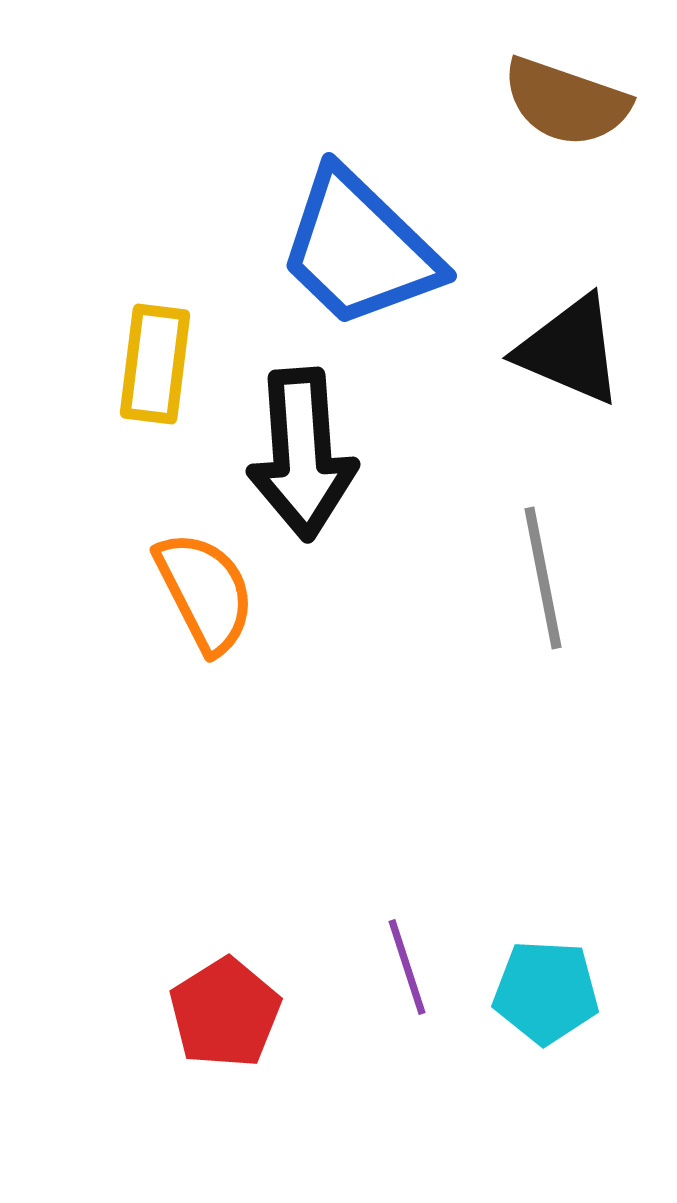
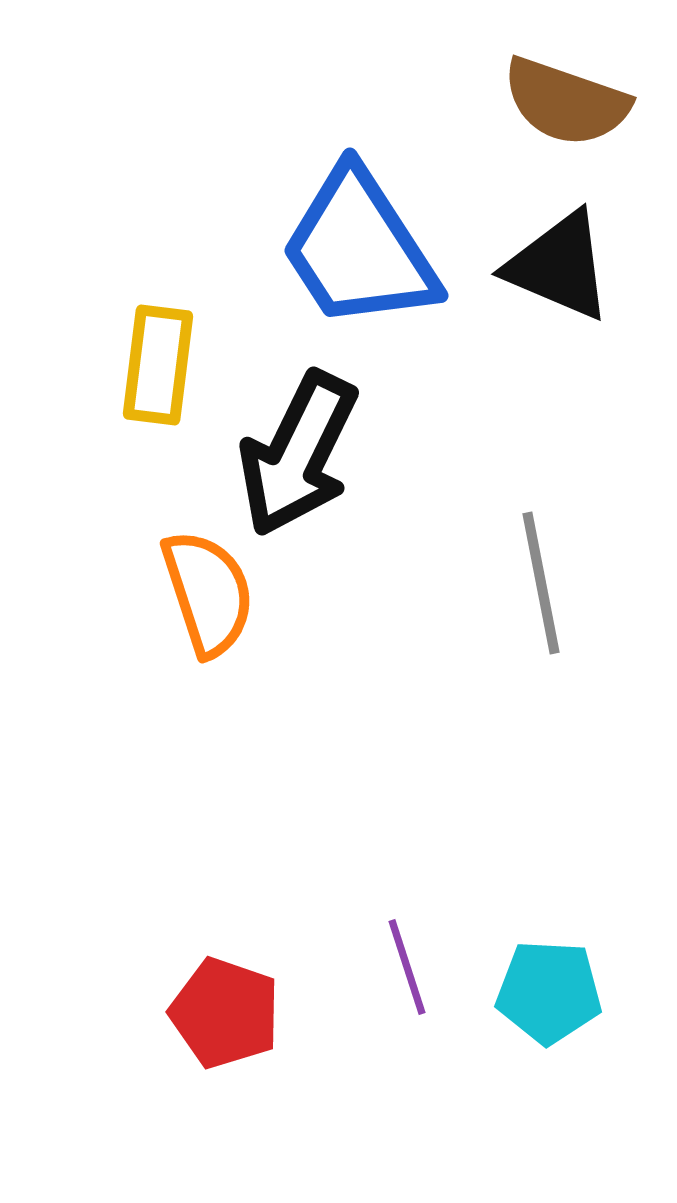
blue trapezoid: rotated 13 degrees clockwise
black triangle: moved 11 px left, 84 px up
yellow rectangle: moved 3 px right, 1 px down
black arrow: moved 4 px left; rotated 30 degrees clockwise
gray line: moved 2 px left, 5 px down
orange semicircle: moved 3 px right, 1 px down; rotated 9 degrees clockwise
cyan pentagon: moved 3 px right
red pentagon: rotated 21 degrees counterclockwise
